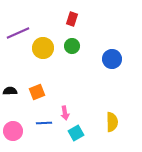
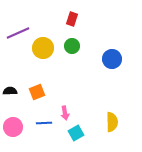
pink circle: moved 4 px up
